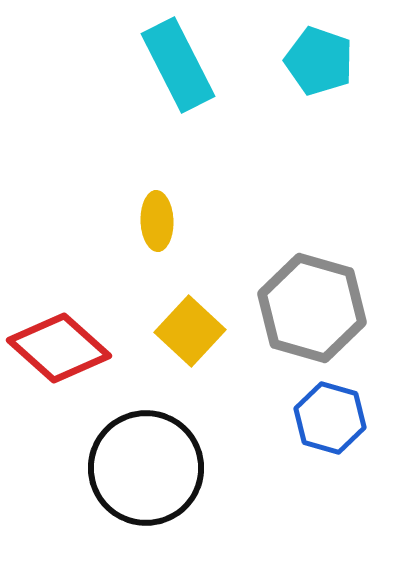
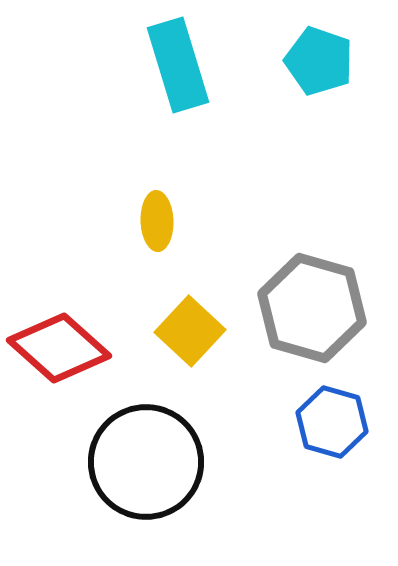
cyan rectangle: rotated 10 degrees clockwise
blue hexagon: moved 2 px right, 4 px down
black circle: moved 6 px up
